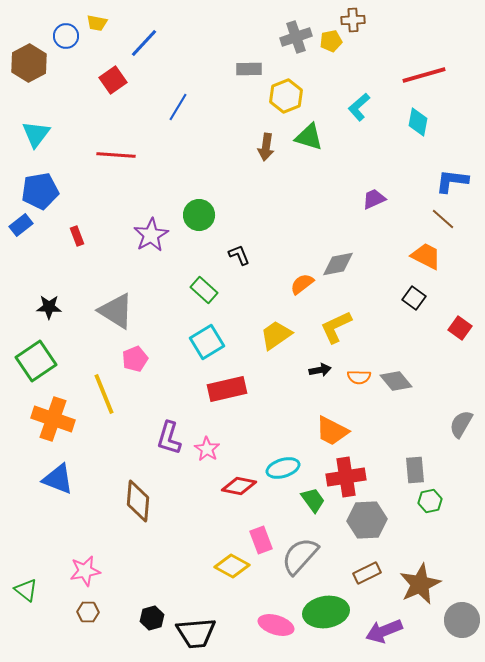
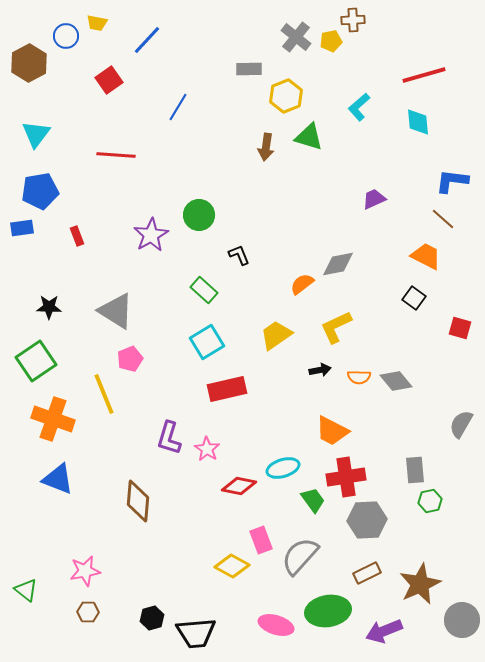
gray cross at (296, 37): rotated 32 degrees counterclockwise
blue line at (144, 43): moved 3 px right, 3 px up
red square at (113, 80): moved 4 px left
cyan diamond at (418, 122): rotated 16 degrees counterclockwise
blue rectangle at (21, 225): moved 1 px right, 3 px down; rotated 30 degrees clockwise
red square at (460, 328): rotated 20 degrees counterclockwise
pink pentagon at (135, 359): moved 5 px left
green ellipse at (326, 612): moved 2 px right, 1 px up
